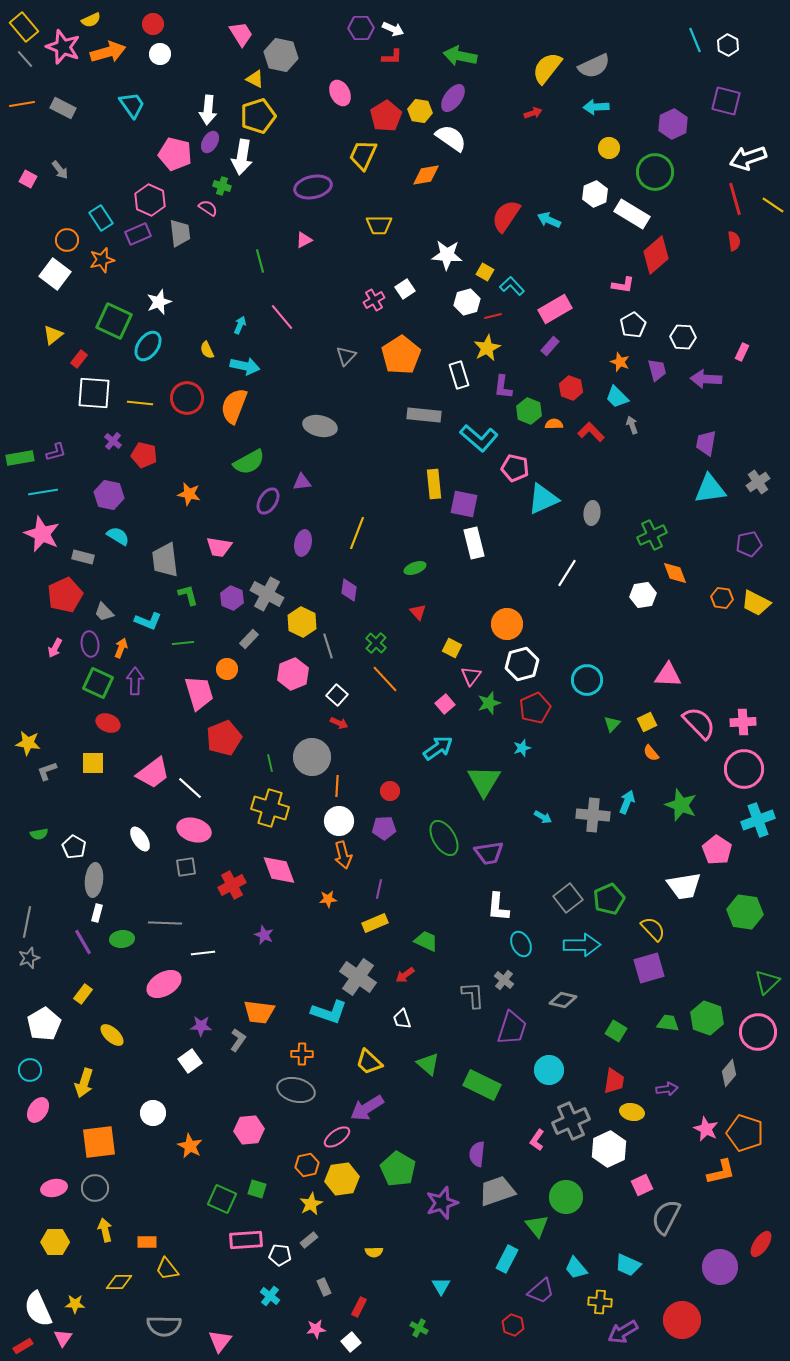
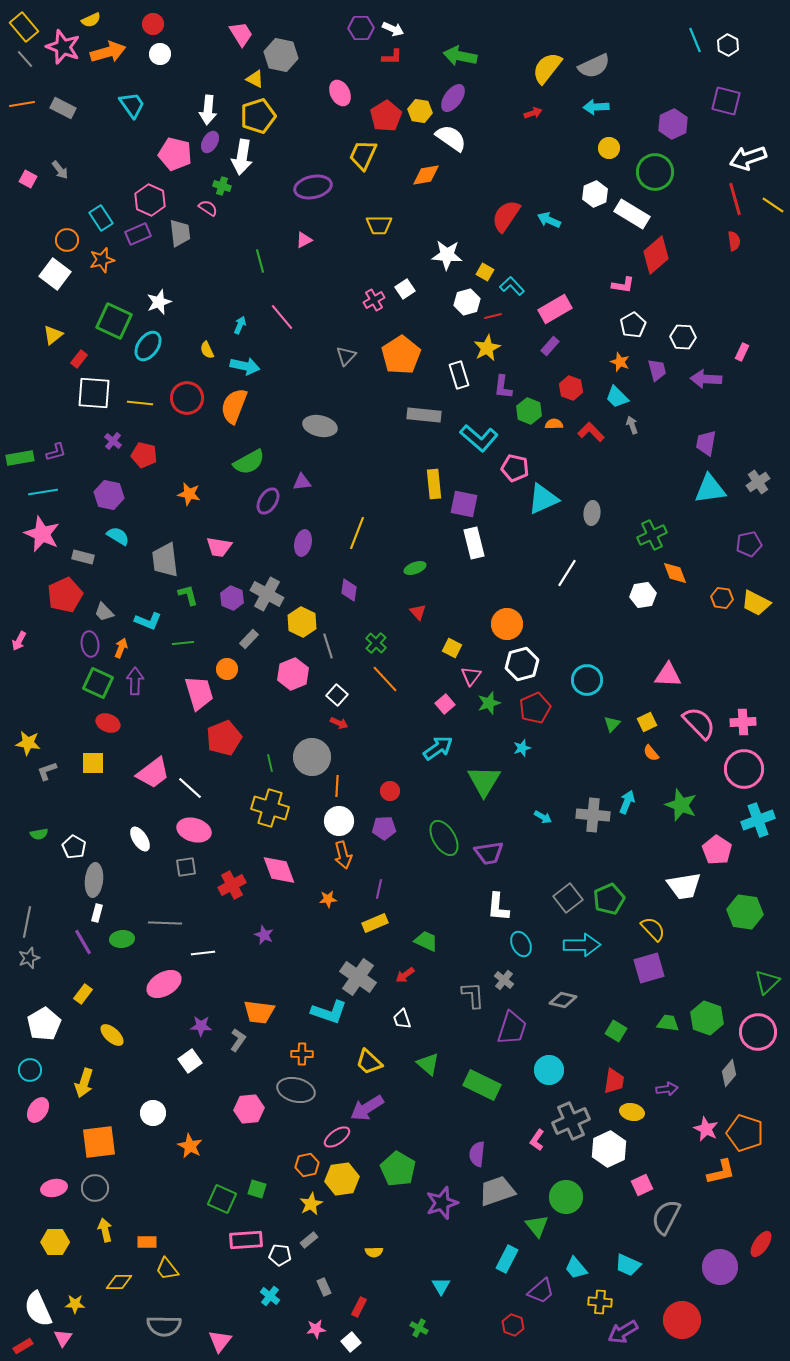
pink arrow at (55, 648): moved 36 px left, 7 px up
pink hexagon at (249, 1130): moved 21 px up
